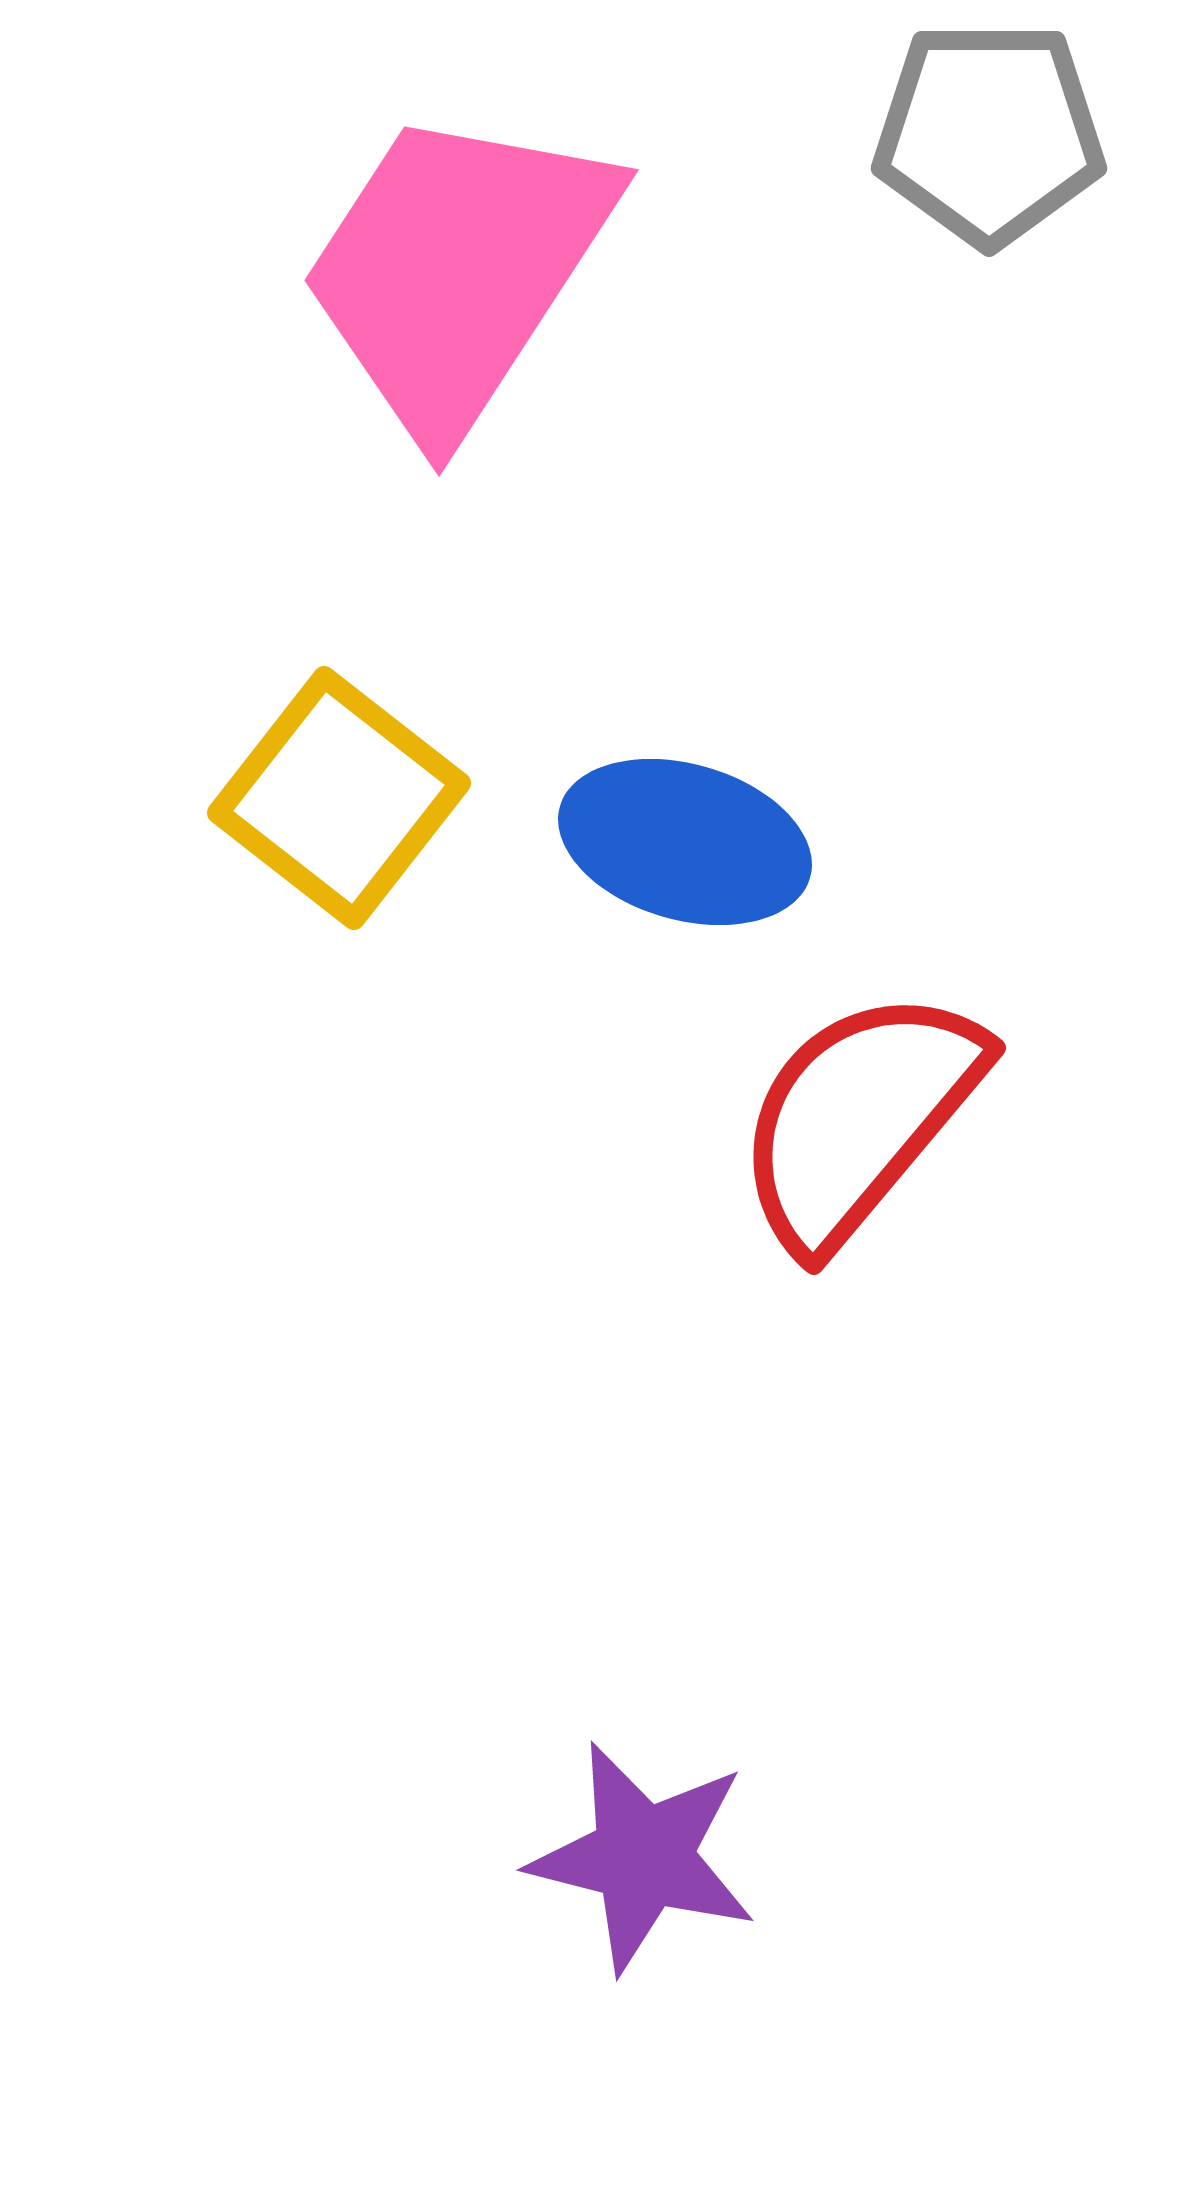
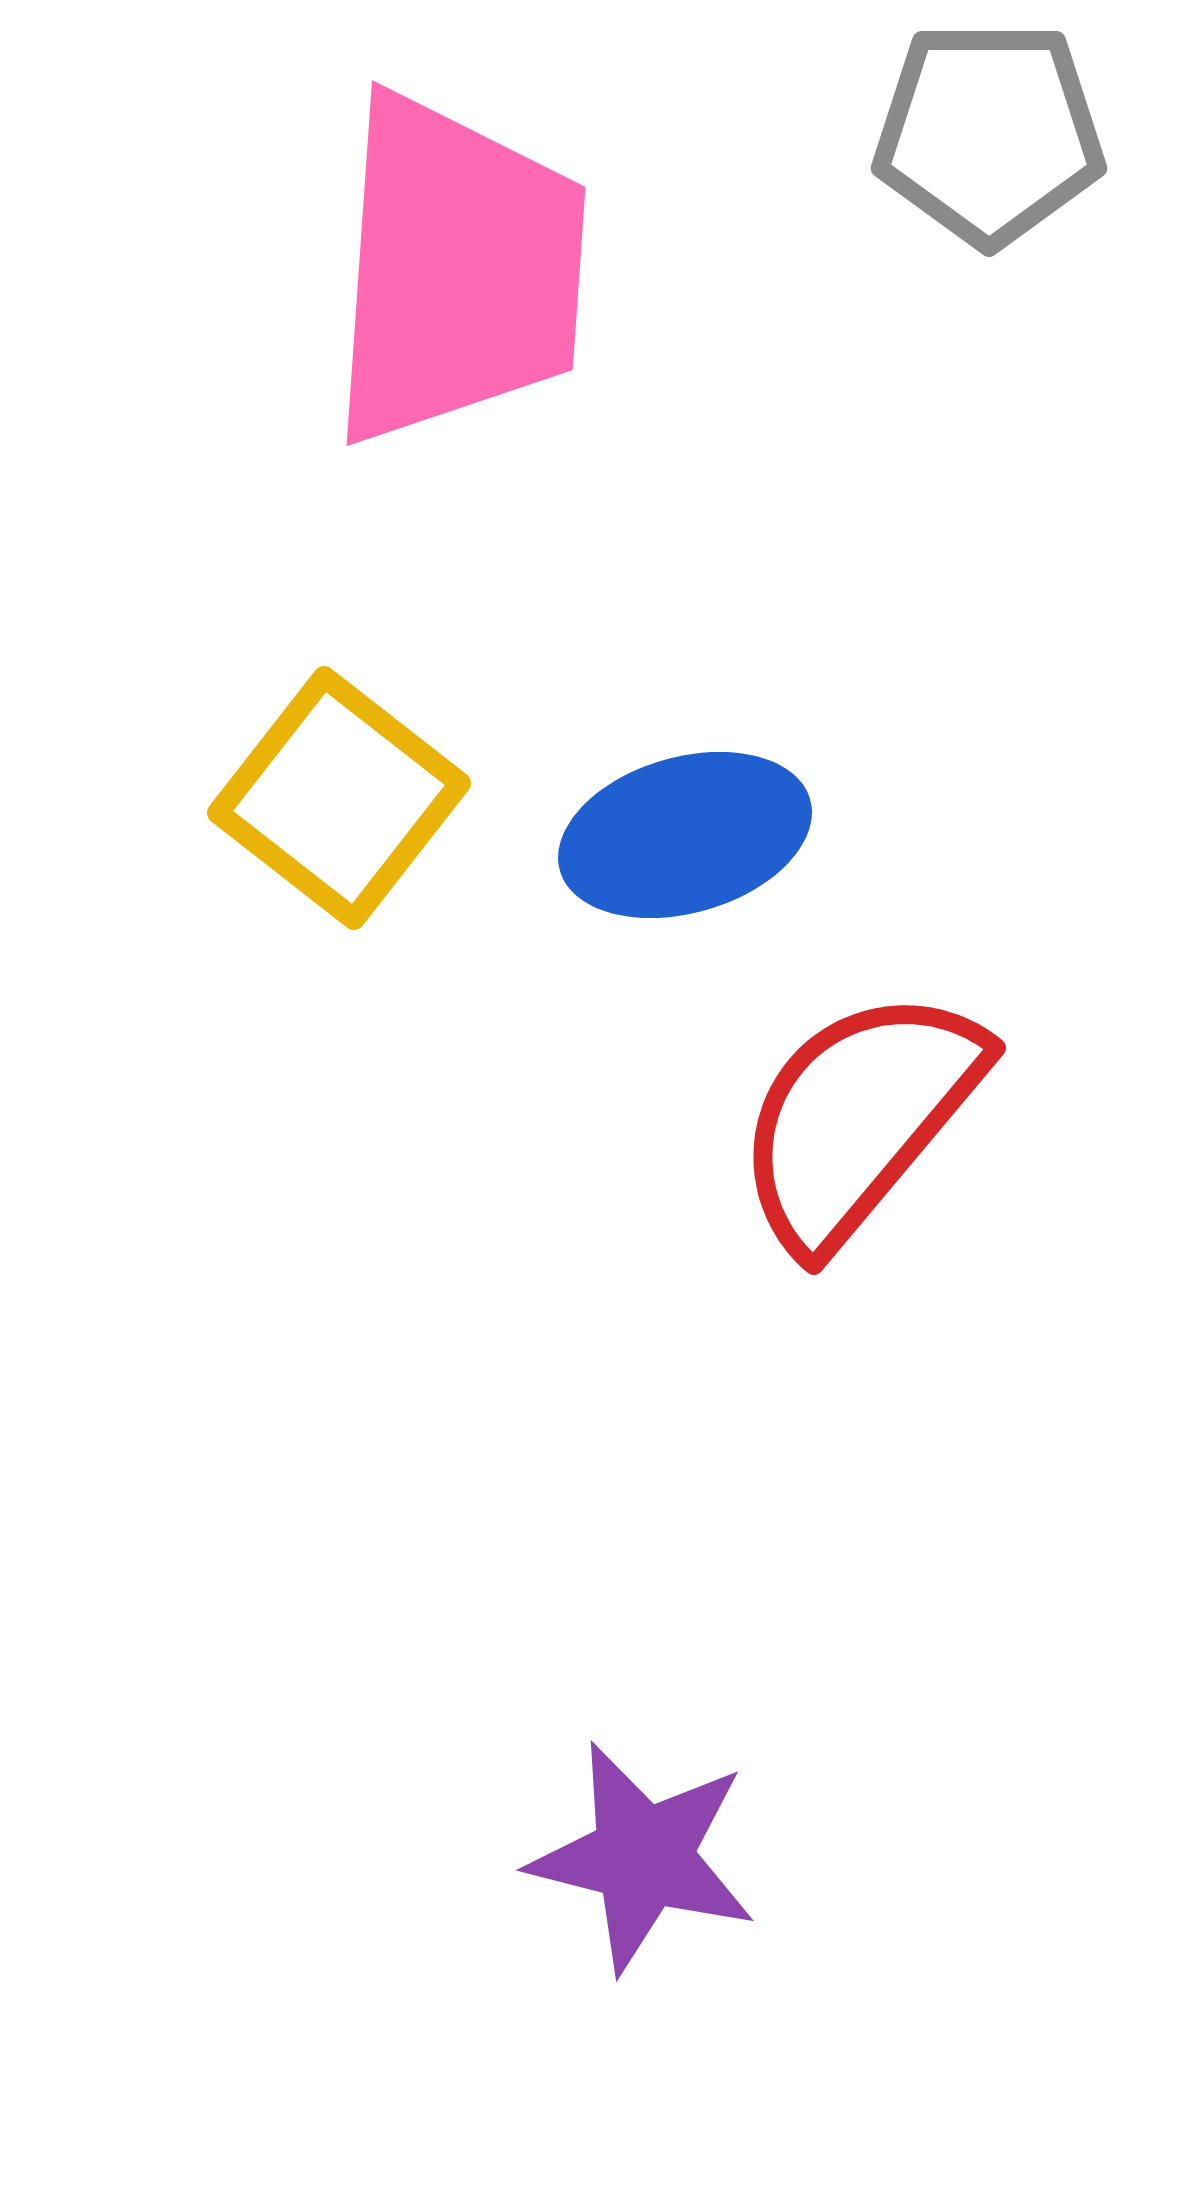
pink trapezoid: rotated 151 degrees clockwise
blue ellipse: moved 7 px up; rotated 32 degrees counterclockwise
